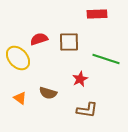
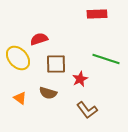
brown square: moved 13 px left, 22 px down
brown L-shape: rotated 45 degrees clockwise
